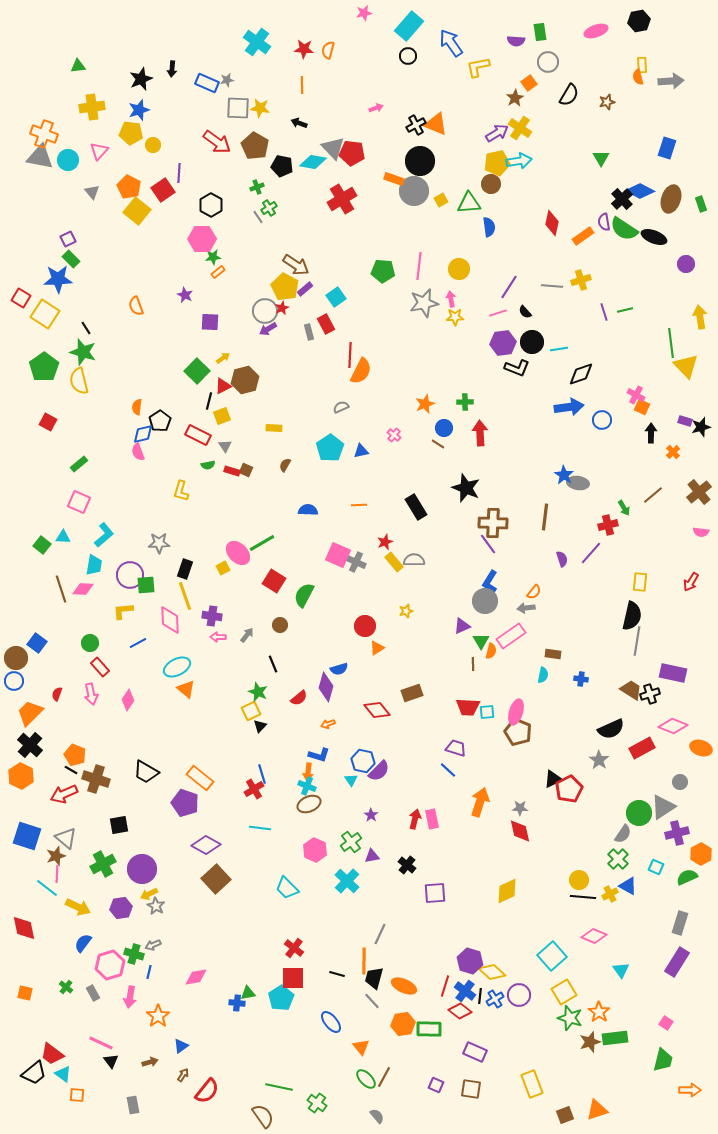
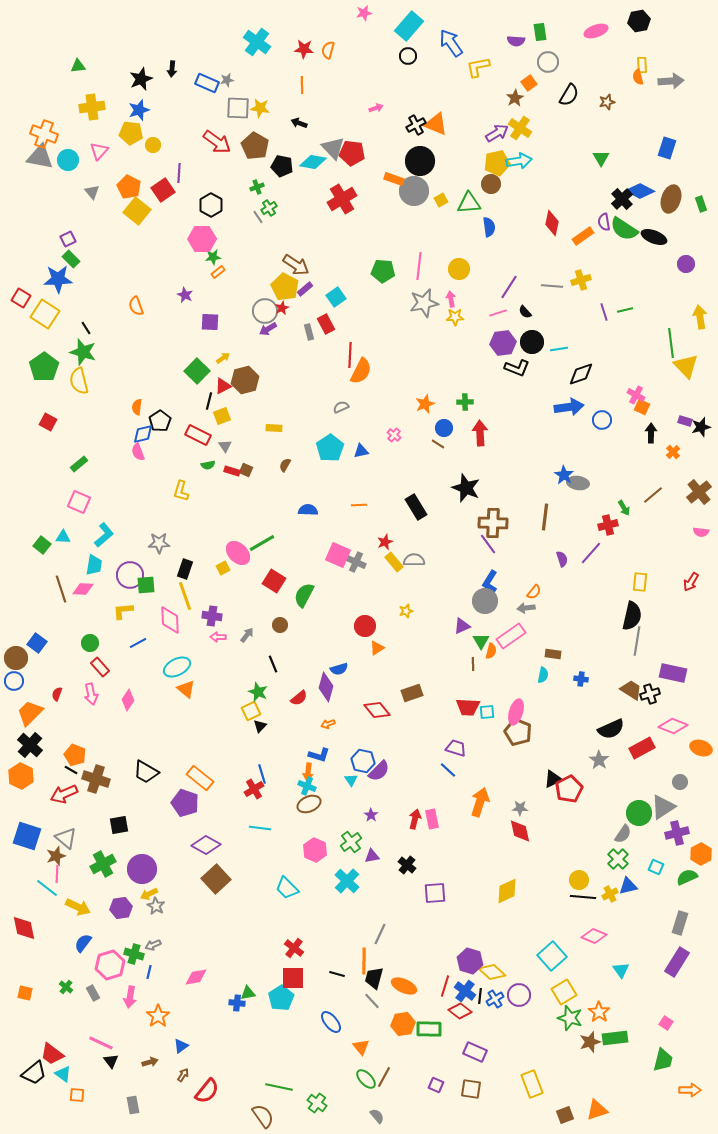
blue triangle at (628, 886): rotated 42 degrees counterclockwise
